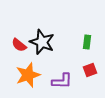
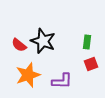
black star: moved 1 px right, 1 px up
red square: moved 1 px right, 6 px up
